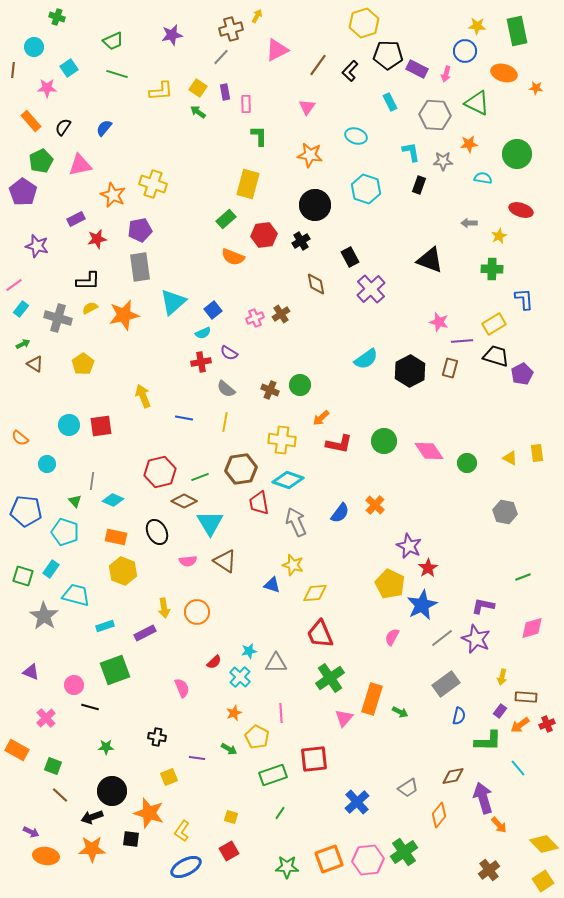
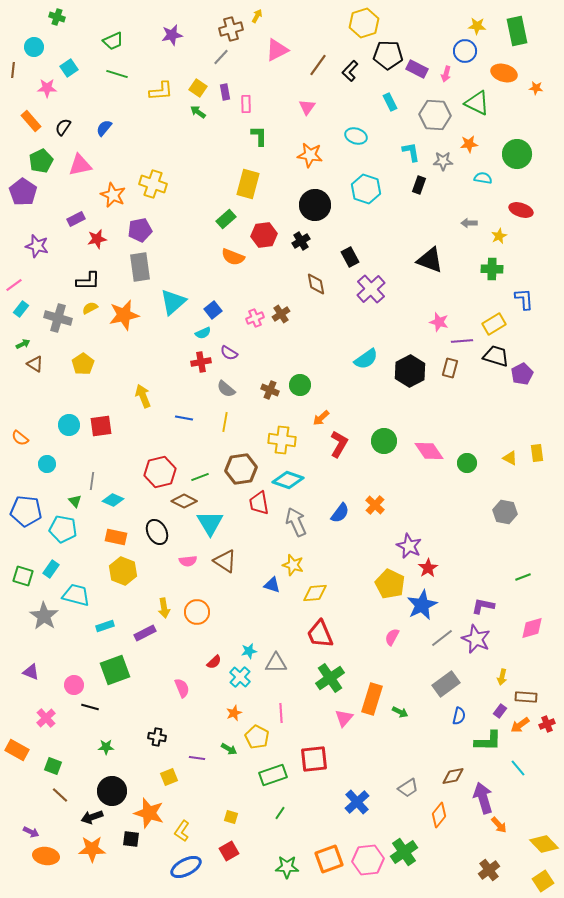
red L-shape at (339, 444): rotated 72 degrees counterclockwise
cyan pentagon at (65, 532): moved 2 px left, 3 px up; rotated 8 degrees counterclockwise
